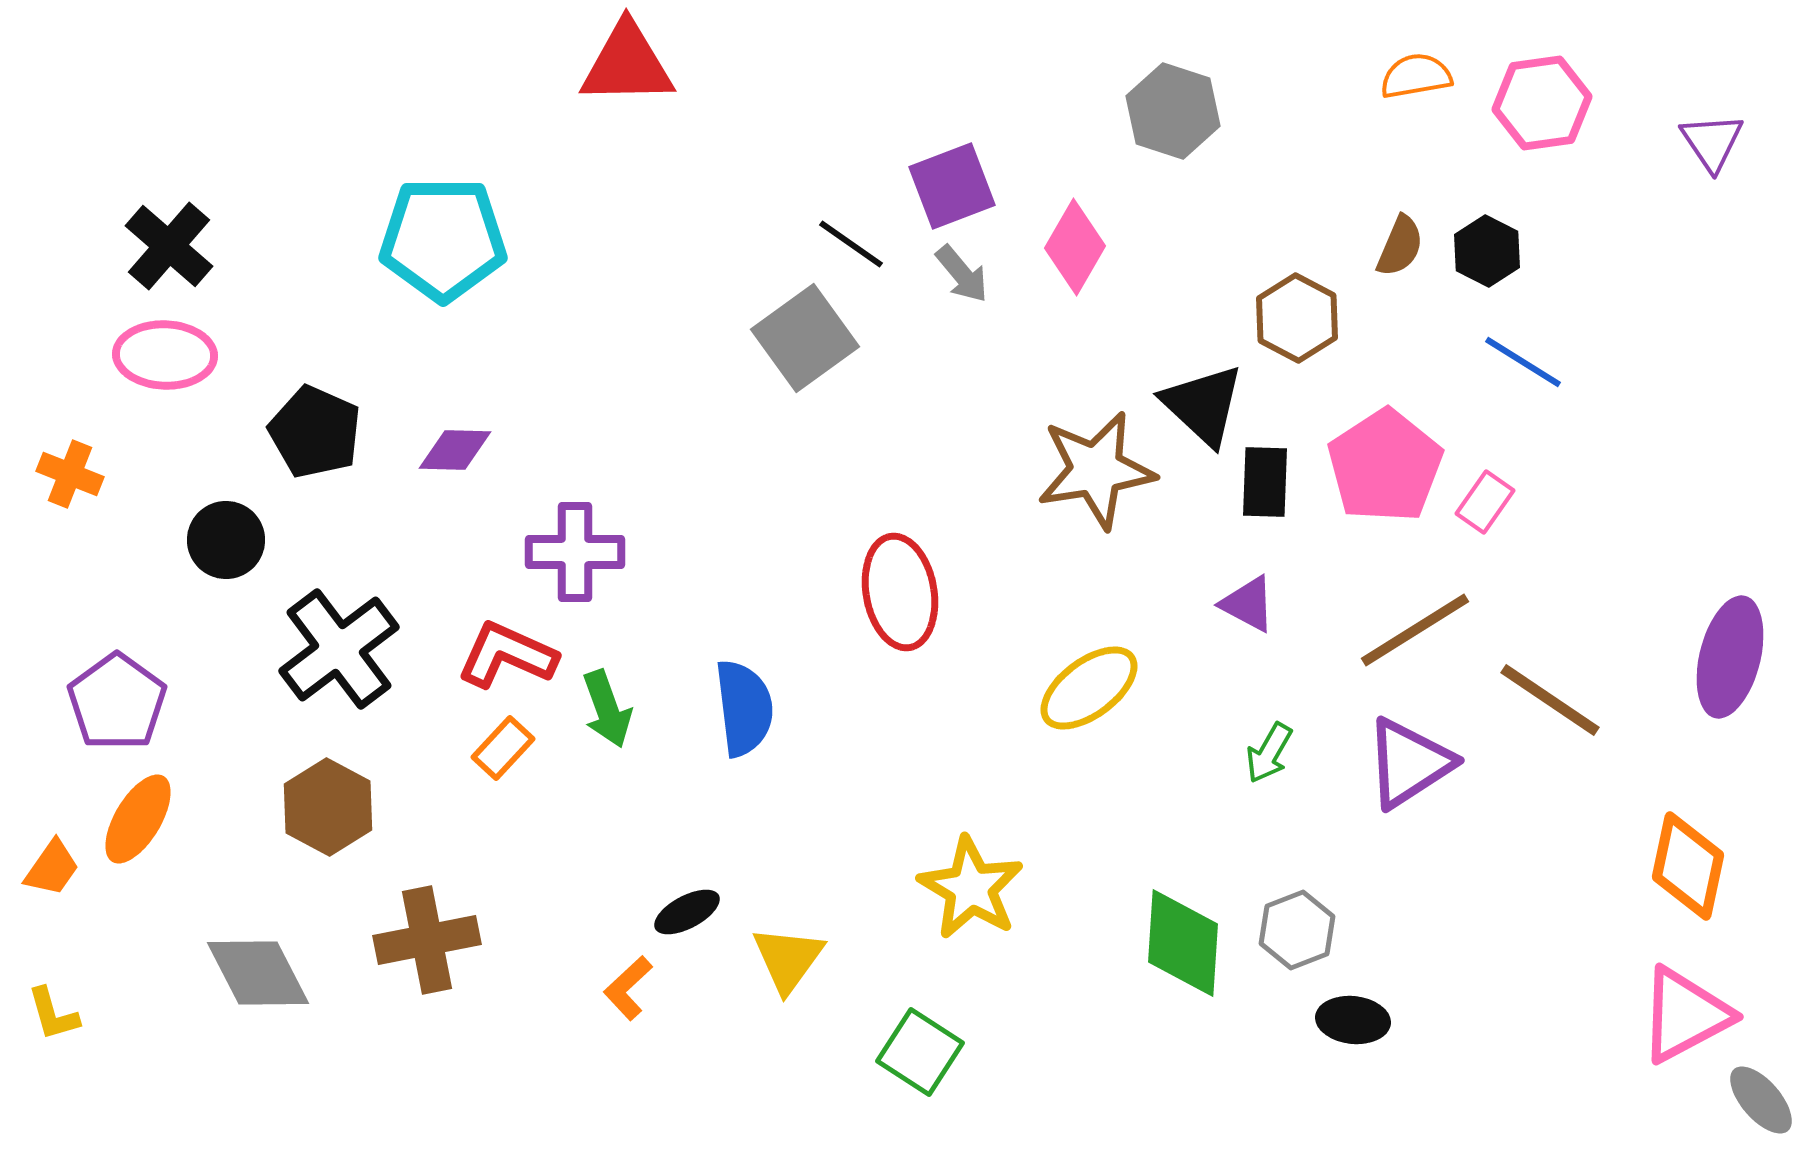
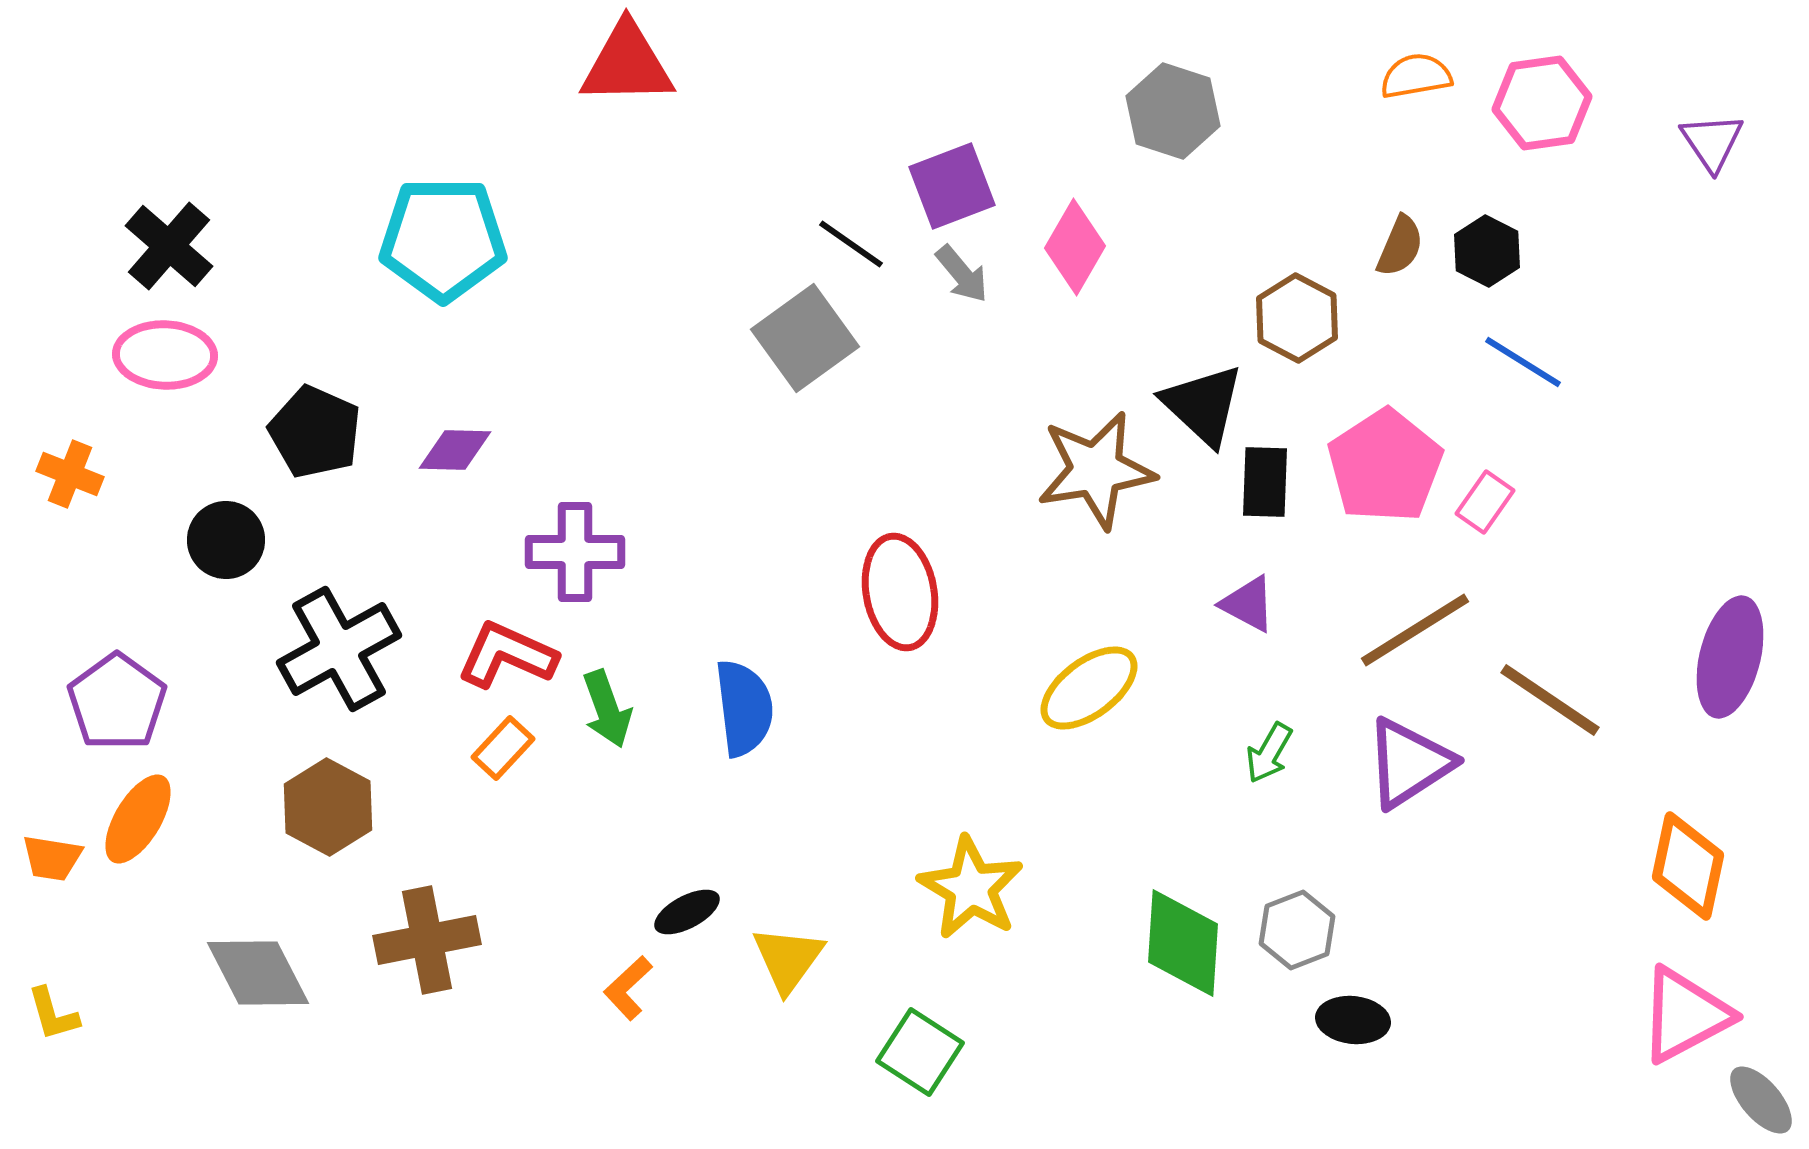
black cross at (339, 649): rotated 8 degrees clockwise
orange trapezoid at (52, 868): moved 10 px up; rotated 64 degrees clockwise
